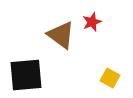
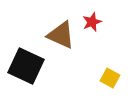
brown triangle: rotated 12 degrees counterclockwise
black square: moved 9 px up; rotated 30 degrees clockwise
